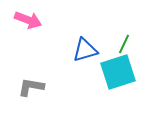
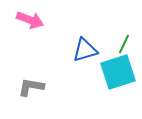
pink arrow: moved 2 px right
